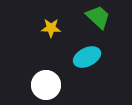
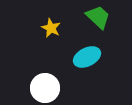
yellow star: rotated 24 degrees clockwise
white circle: moved 1 px left, 3 px down
